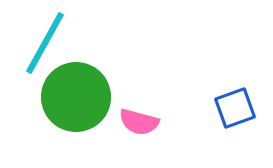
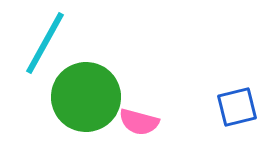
green circle: moved 10 px right
blue square: moved 2 px right, 1 px up; rotated 6 degrees clockwise
